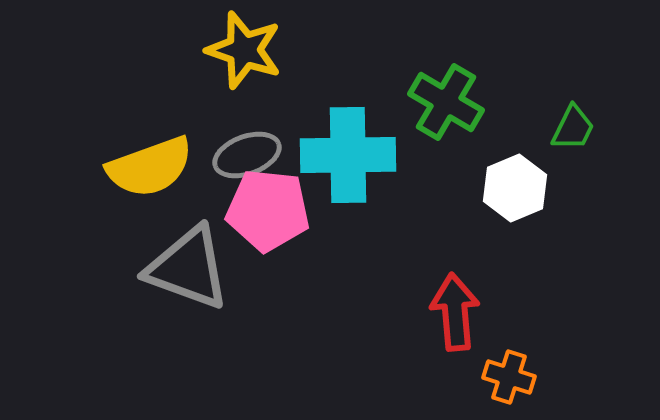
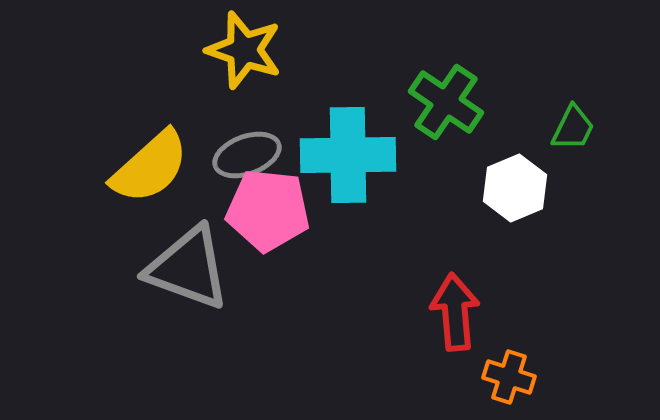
green cross: rotated 4 degrees clockwise
yellow semicircle: rotated 22 degrees counterclockwise
